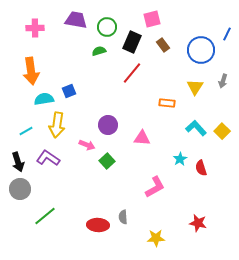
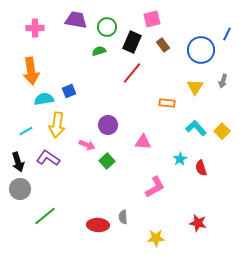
pink triangle: moved 1 px right, 4 px down
